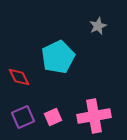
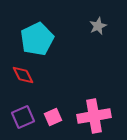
cyan pentagon: moved 21 px left, 18 px up
red diamond: moved 4 px right, 2 px up
